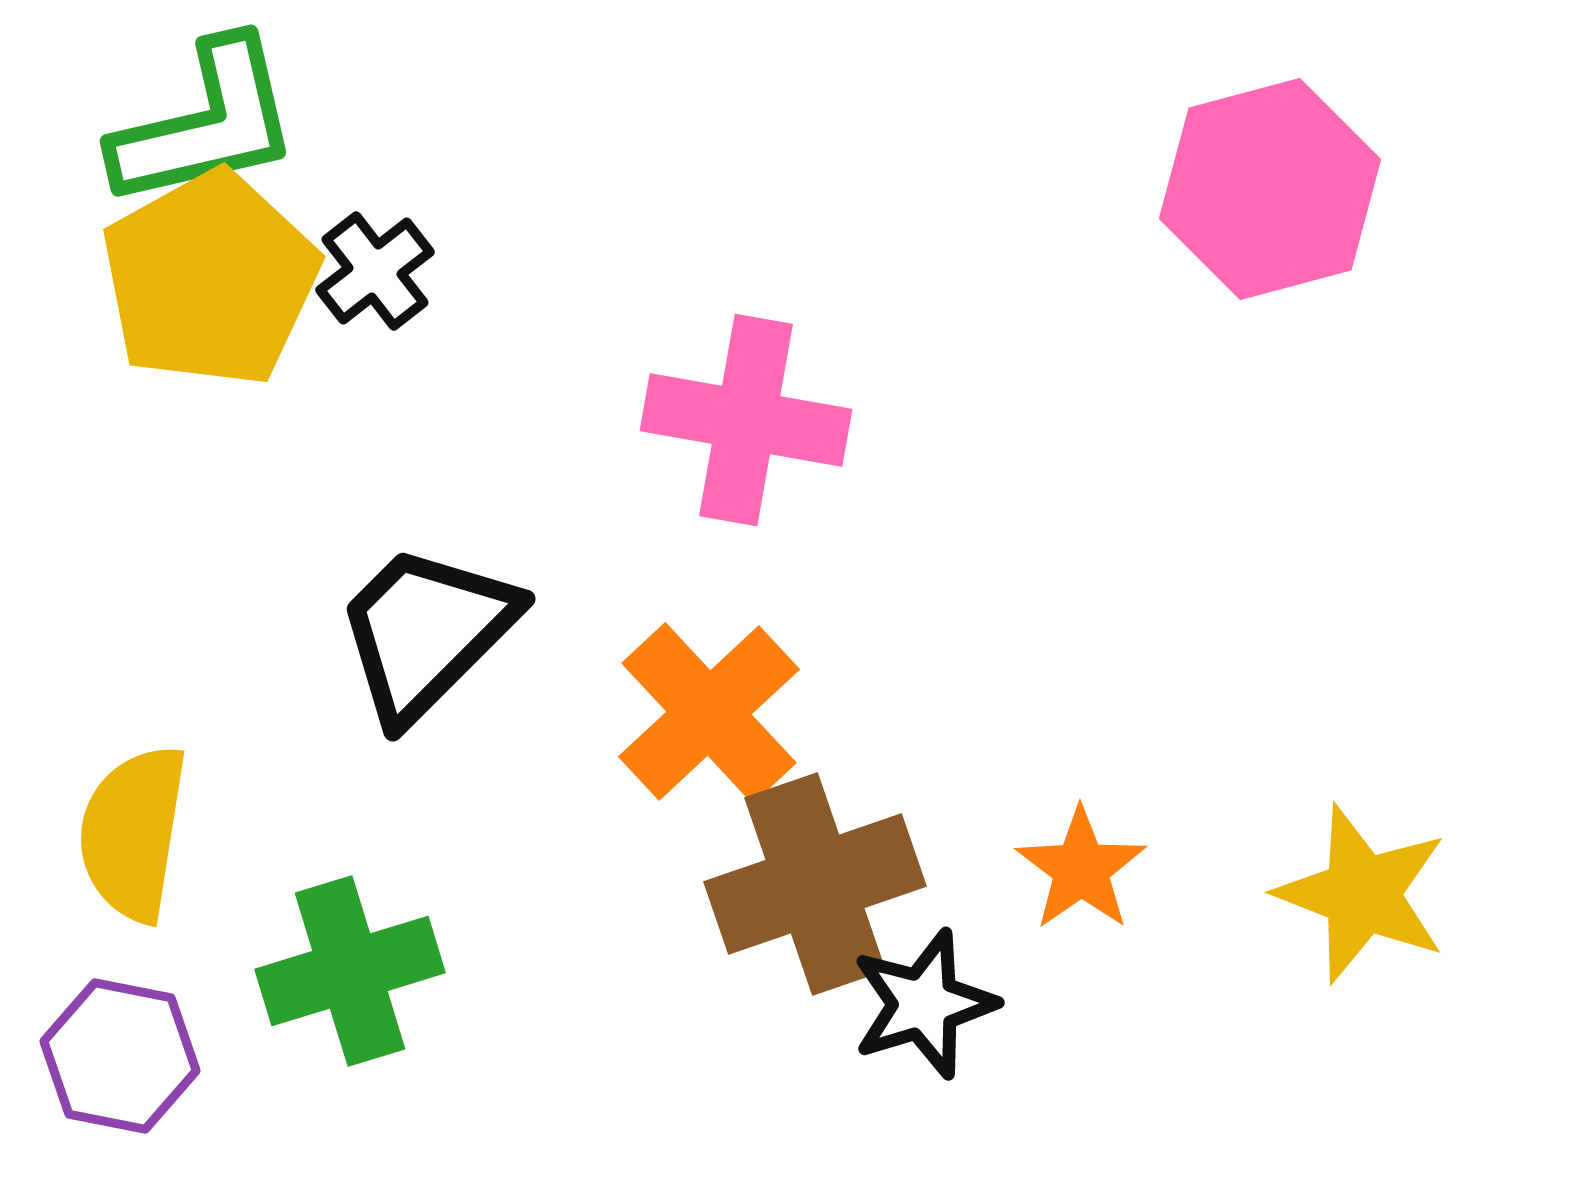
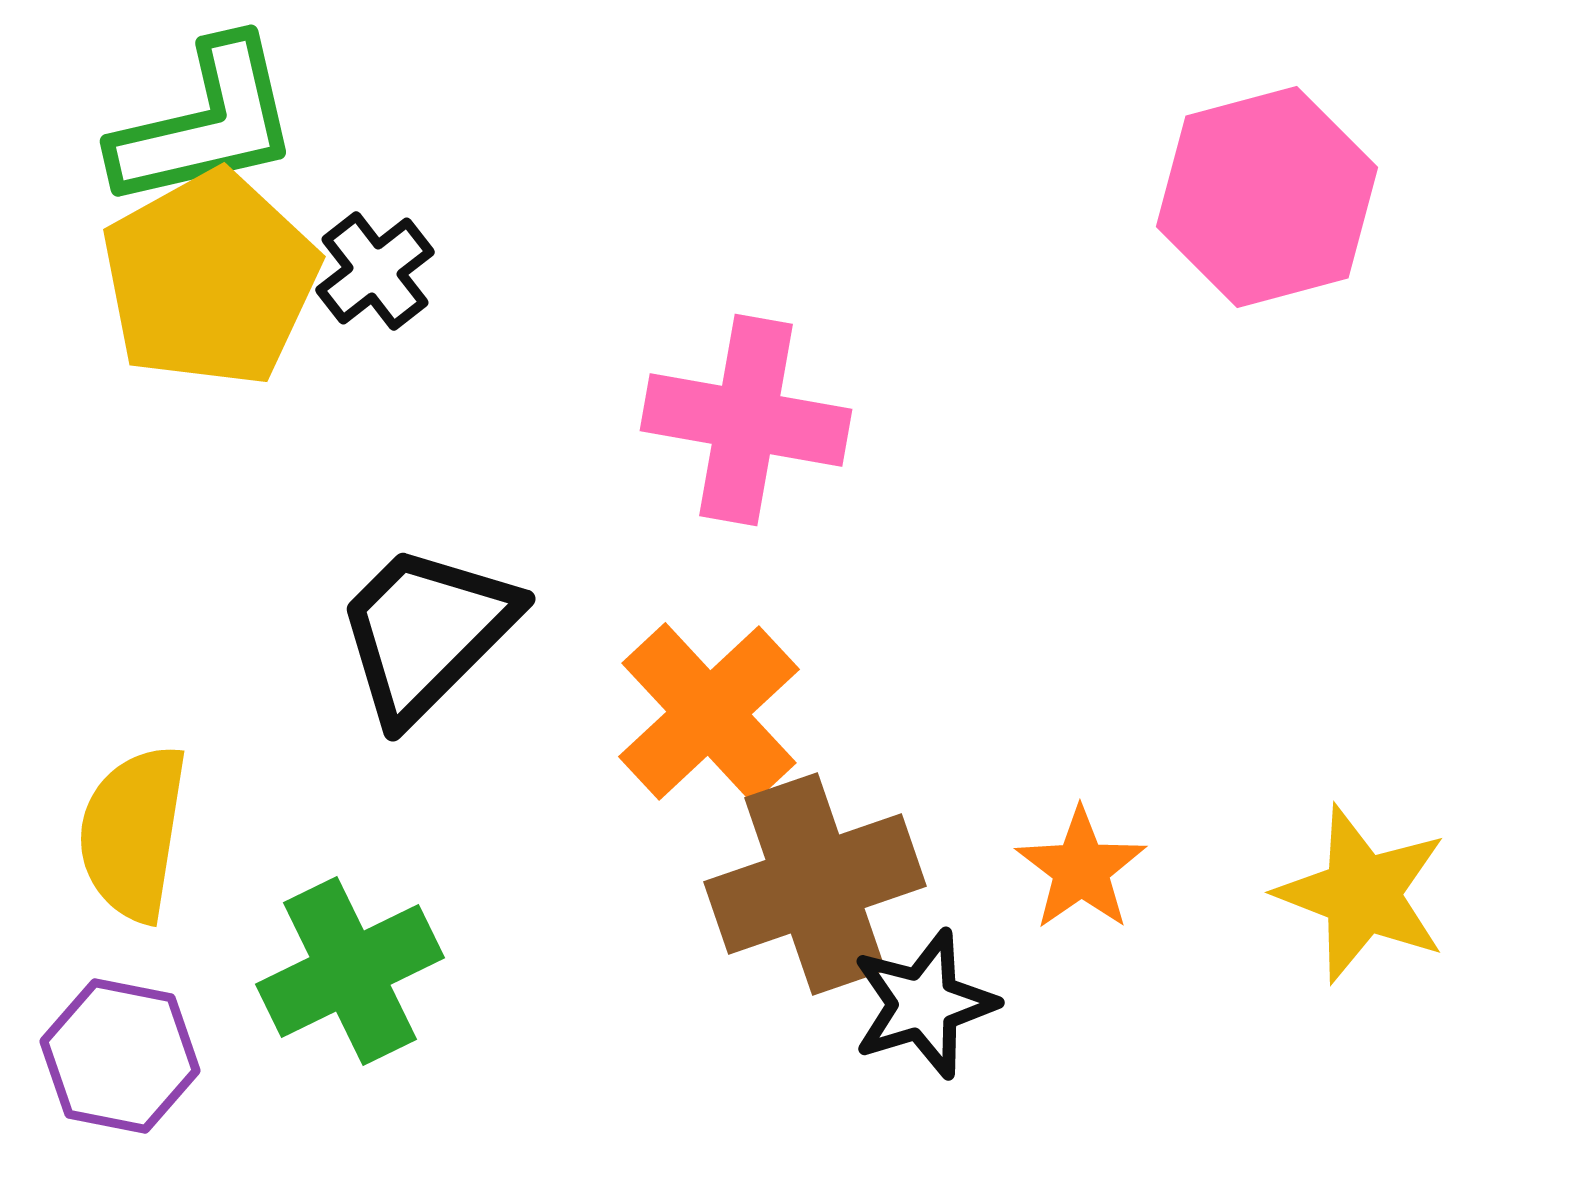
pink hexagon: moved 3 px left, 8 px down
green cross: rotated 9 degrees counterclockwise
